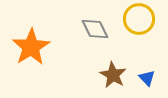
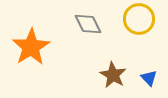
gray diamond: moved 7 px left, 5 px up
blue triangle: moved 2 px right
